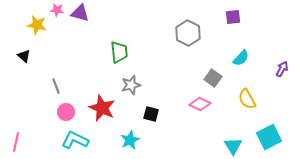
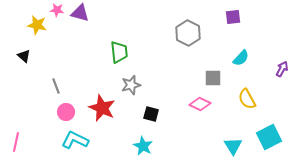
gray square: rotated 36 degrees counterclockwise
cyan star: moved 13 px right, 6 px down; rotated 18 degrees counterclockwise
